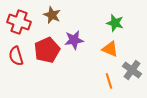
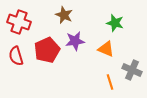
brown star: moved 12 px right
purple star: moved 1 px right, 1 px down
orange triangle: moved 4 px left
gray cross: rotated 12 degrees counterclockwise
orange line: moved 1 px right, 1 px down
